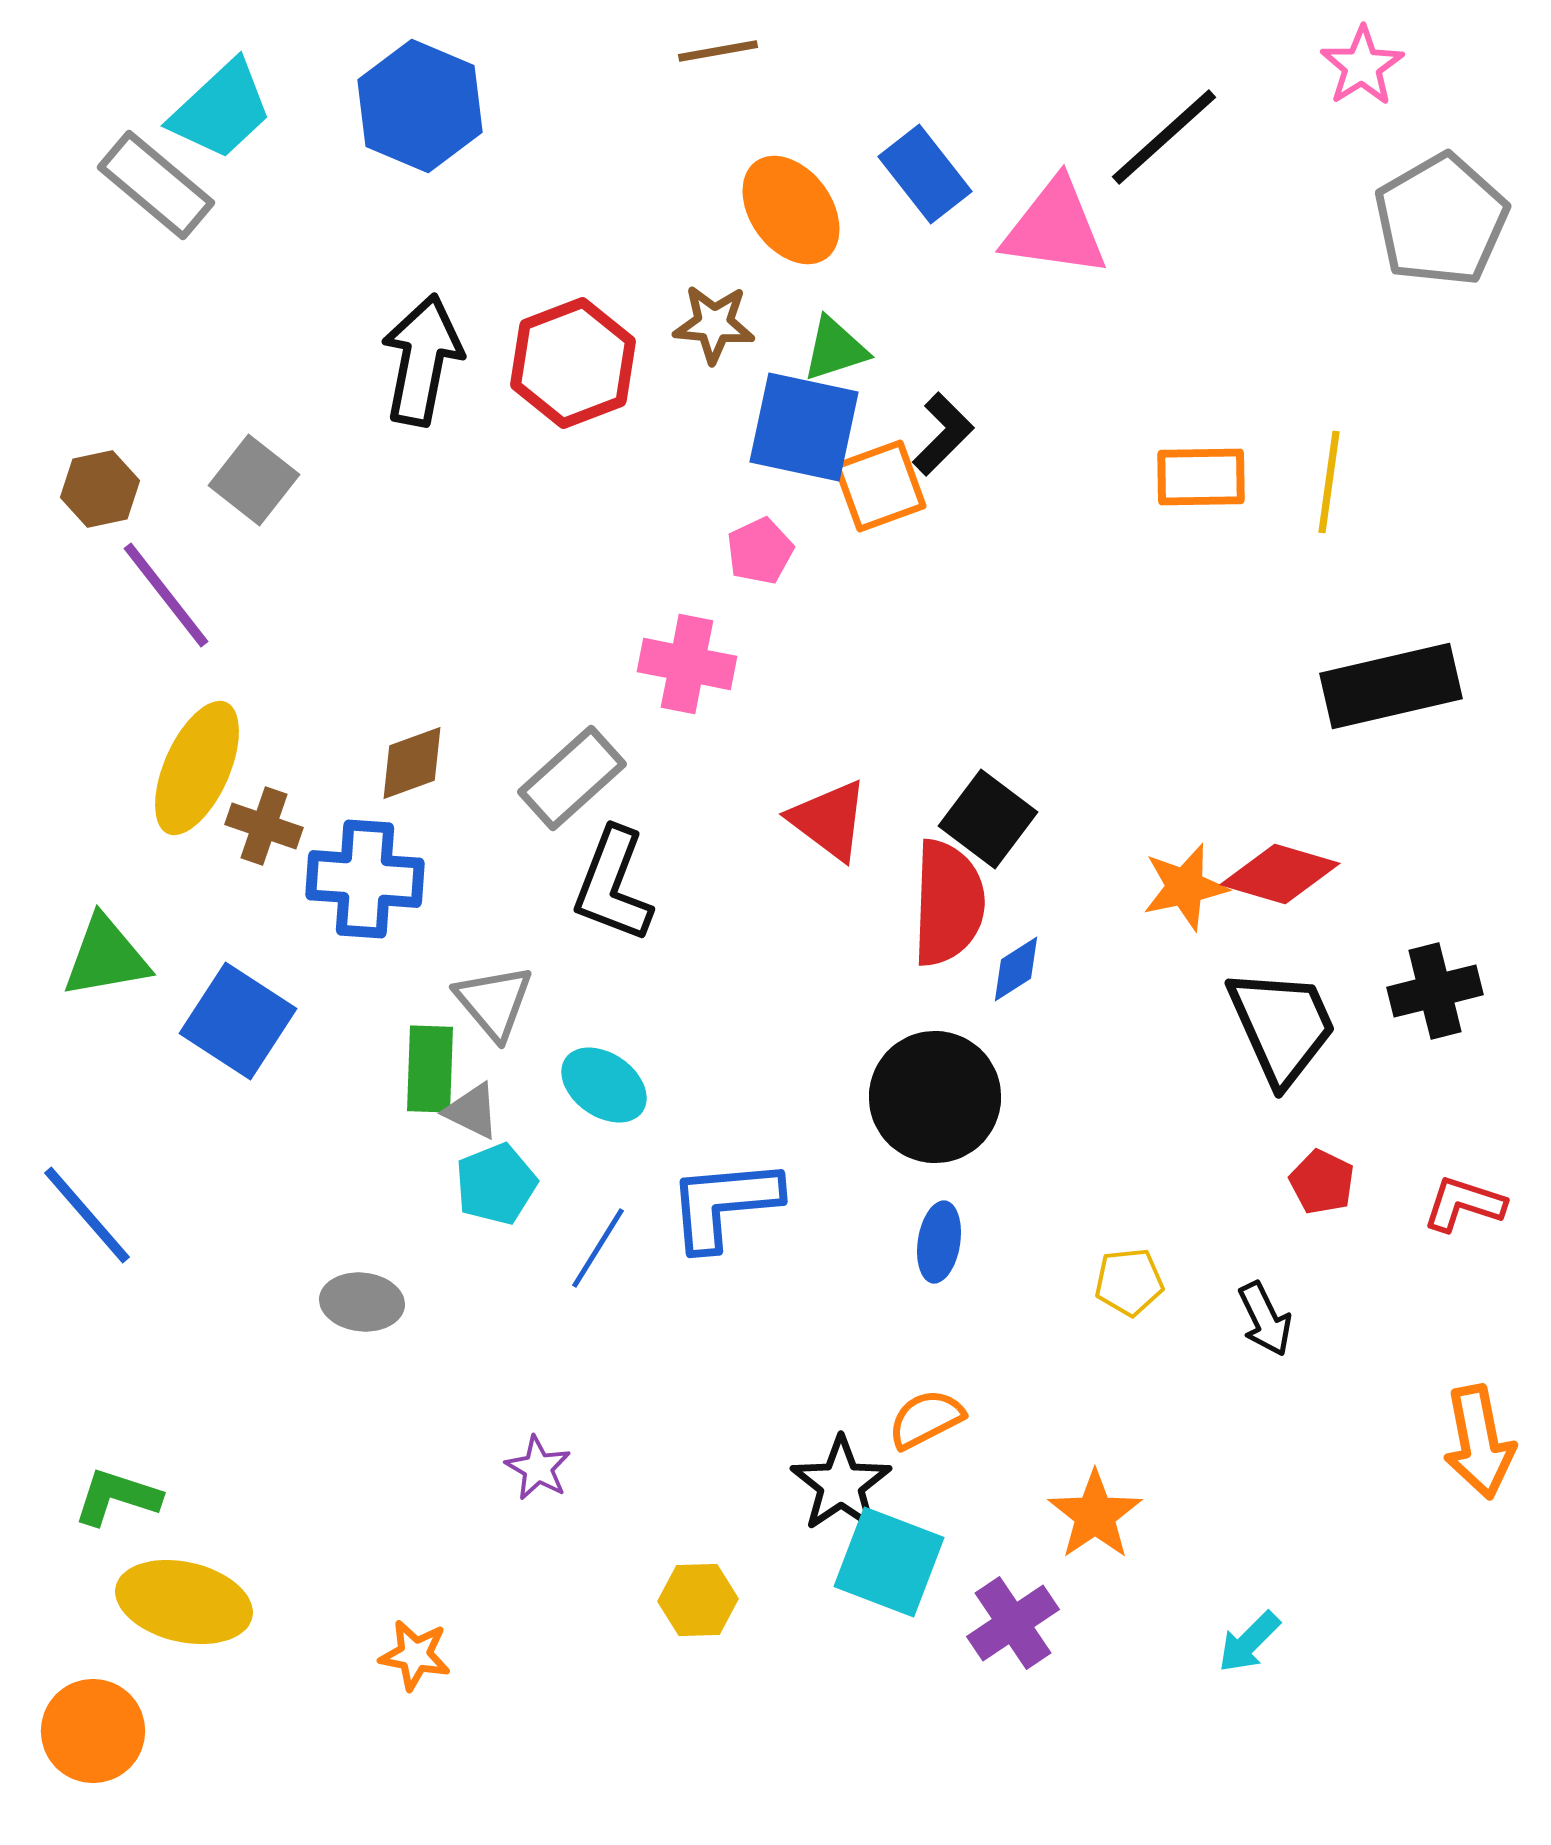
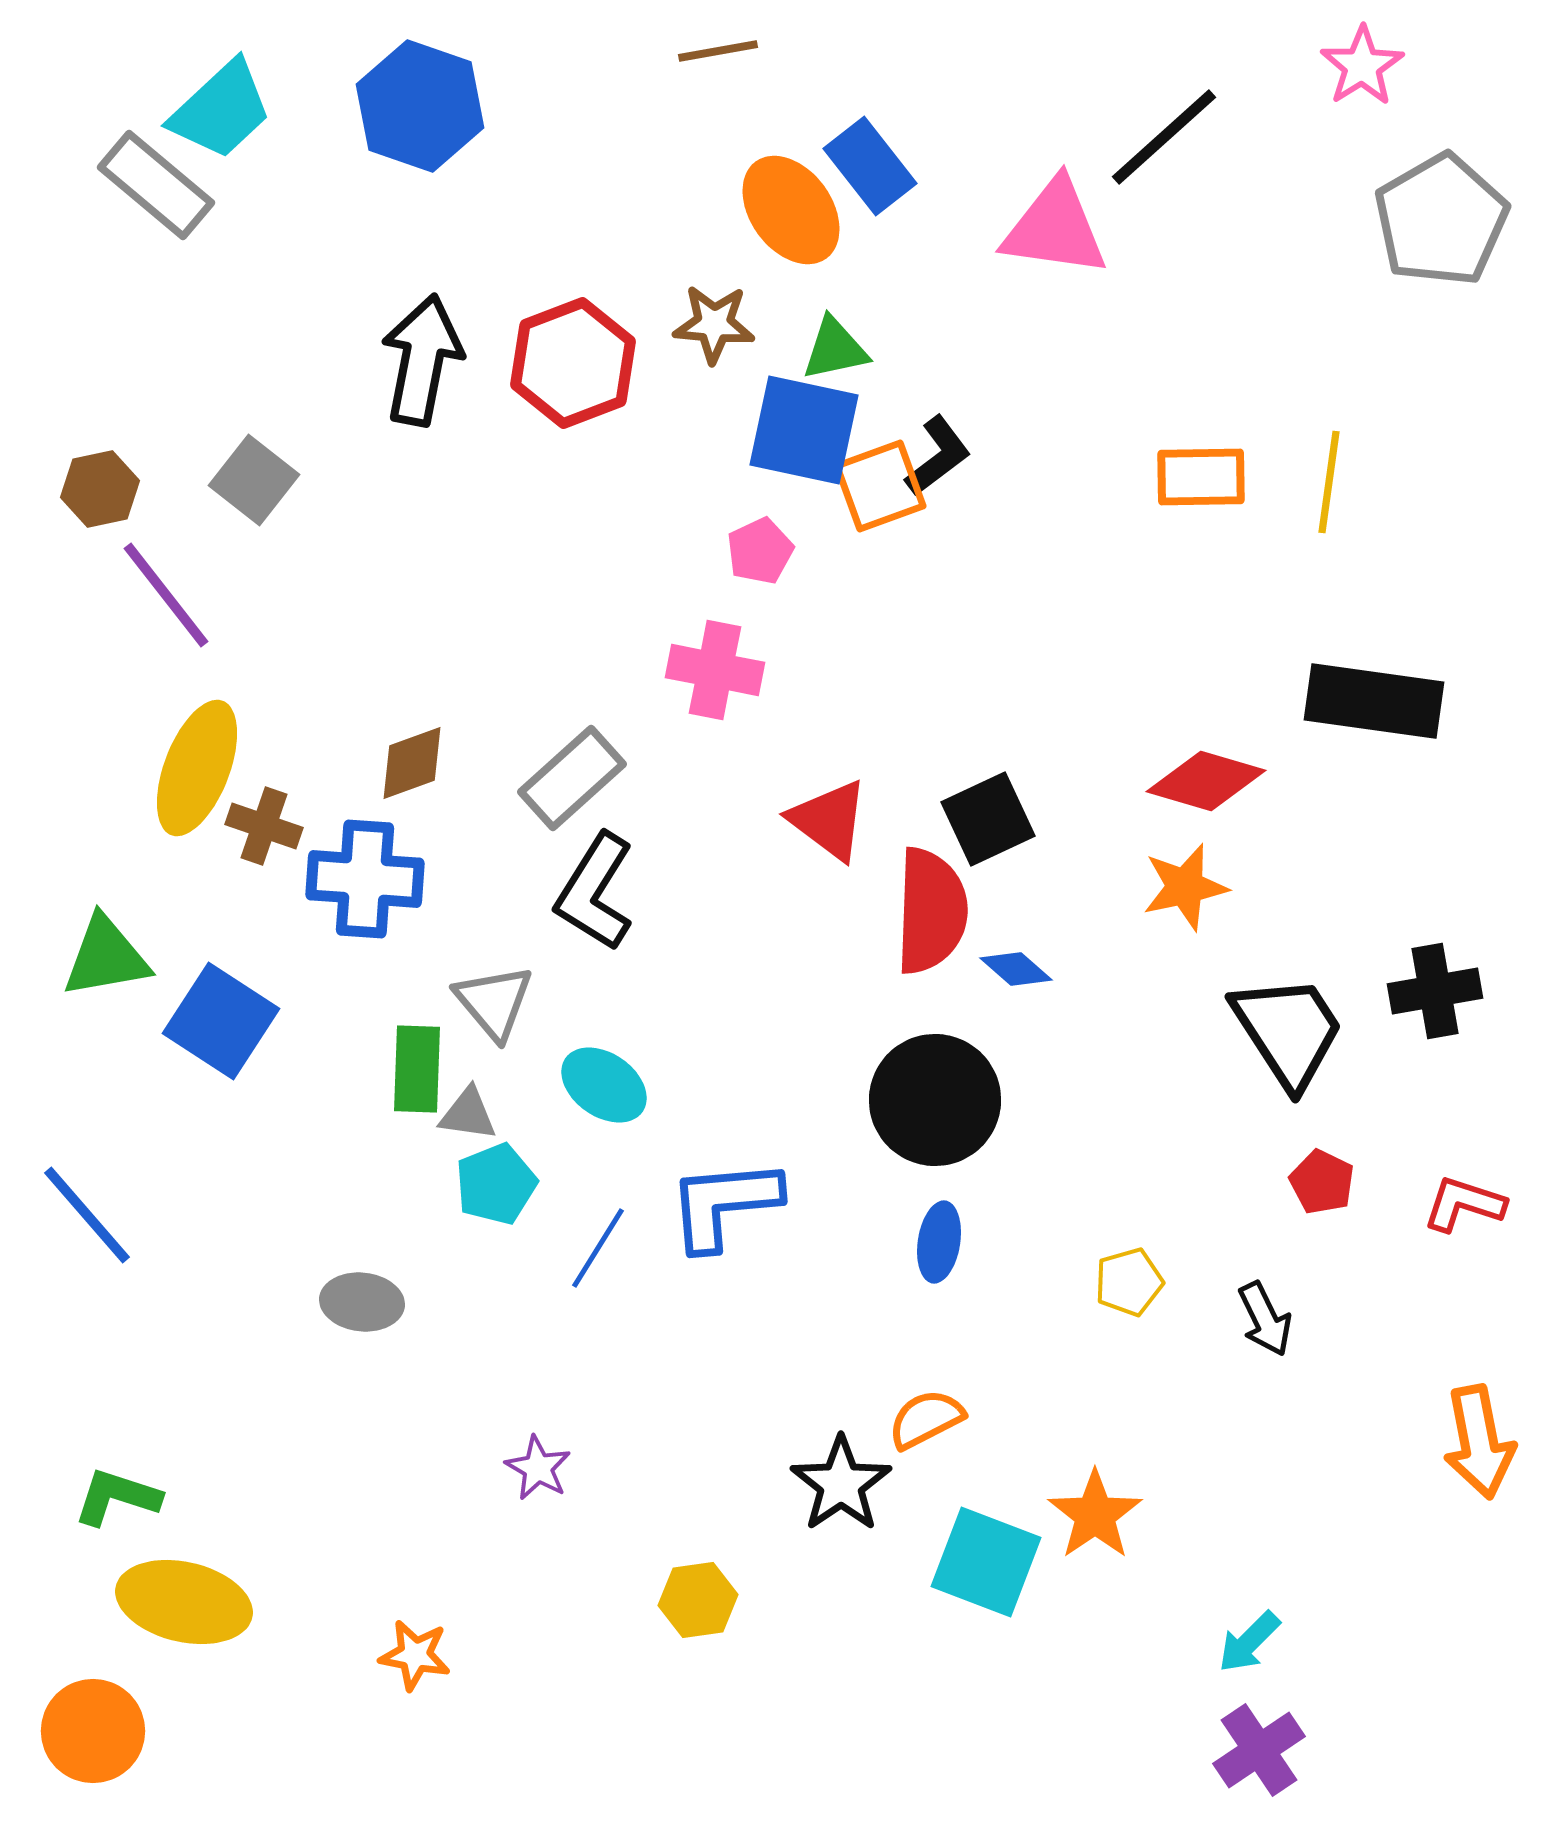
blue hexagon at (420, 106): rotated 4 degrees counterclockwise
blue rectangle at (925, 174): moved 55 px left, 8 px up
green triangle at (835, 349): rotated 6 degrees clockwise
blue square at (804, 427): moved 3 px down
black L-shape at (943, 434): moved 5 px left, 22 px down; rotated 8 degrees clockwise
pink cross at (687, 664): moved 28 px right, 6 px down
black rectangle at (1391, 686): moved 17 px left, 15 px down; rotated 21 degrees clockwise
yellow ellipse at (197, 768): rotated 3 degrees counterclockwise
black square at (988, 819): rotated 28 degrees clockwise
red diamond at (1280, 874): moved 74 px left, 93 px up
black L-shape at (613, 885): moved 18 px left, 7 px down; rotated 11 degrees clockwise
red semicircle at (948, 903): moved 17 px left, 8 px down
blue diamond at (1016, 969): rotated 74 degrees clockwise
black cross at (1435, 991): rotated 4 degrees clockwise
blue square at (238, 1021): moved 17 px left
black trapezoid at (1282, 1026): moved 6 px right, 5 px down; rotated 9 degrees counterclockwise
green rectangle at (430, 1069): moved 13 px left
black circle at (935, 1097): moved 3 px down
gray triangle at (472, 1111): moved 4 px left, 3 px down; rotated 18 degrees counterclockwise
yellow pentagon at (1129, 1282): rotated 10 degrees counterclockwise
cyan square at (889, 1562): moved 97 px right
yellow hexagon at (698, 1600): rotated 6 degrees counterclockwise
purple cross at (1013, 1623): moved 246 px right, 127 px down
